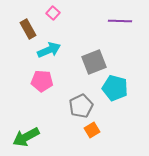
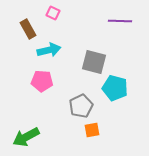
pink square: rotated 16 degrees counterclockwise
cyan arrow: rotated 10 degrees clockwise
gray square: rotated 35 degrees clockwise
orange square: rotated 21 degrees clockwise
